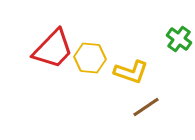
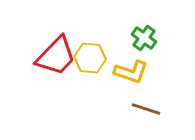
green cross: moved 35 px left, 1 px up
red trapezoid: moved 3 px right, 7 px down
brown line: moved 2 px down; rotated 52 degrees clockwise
